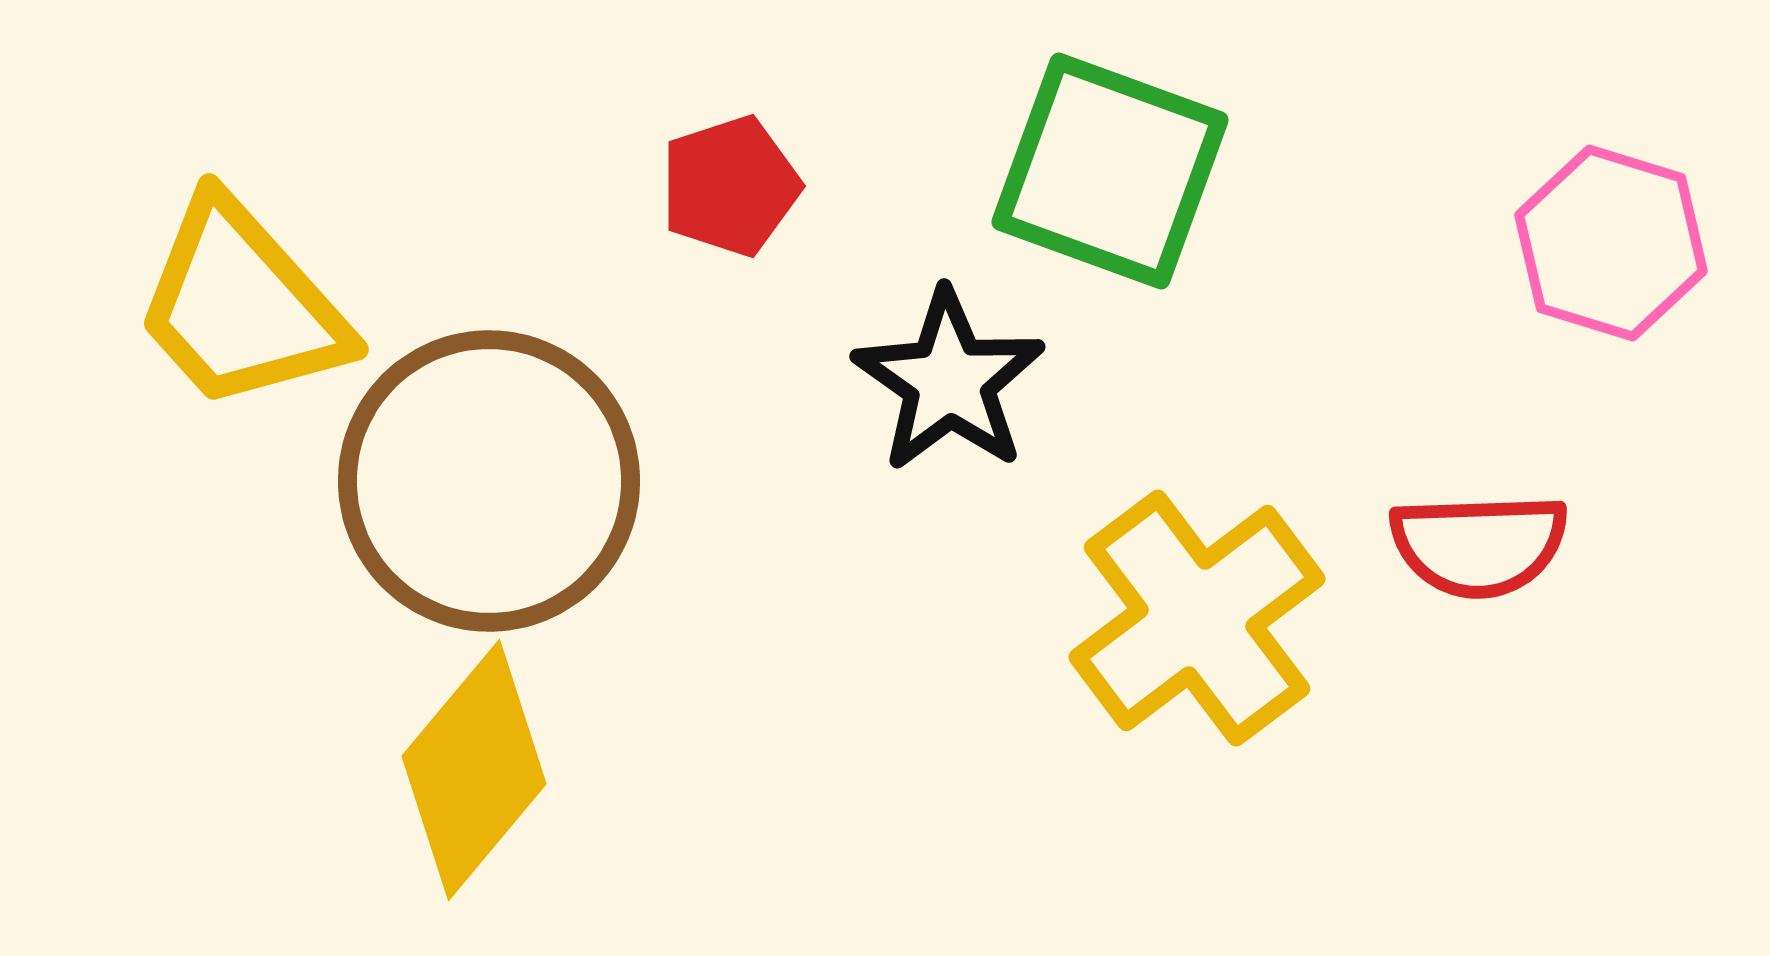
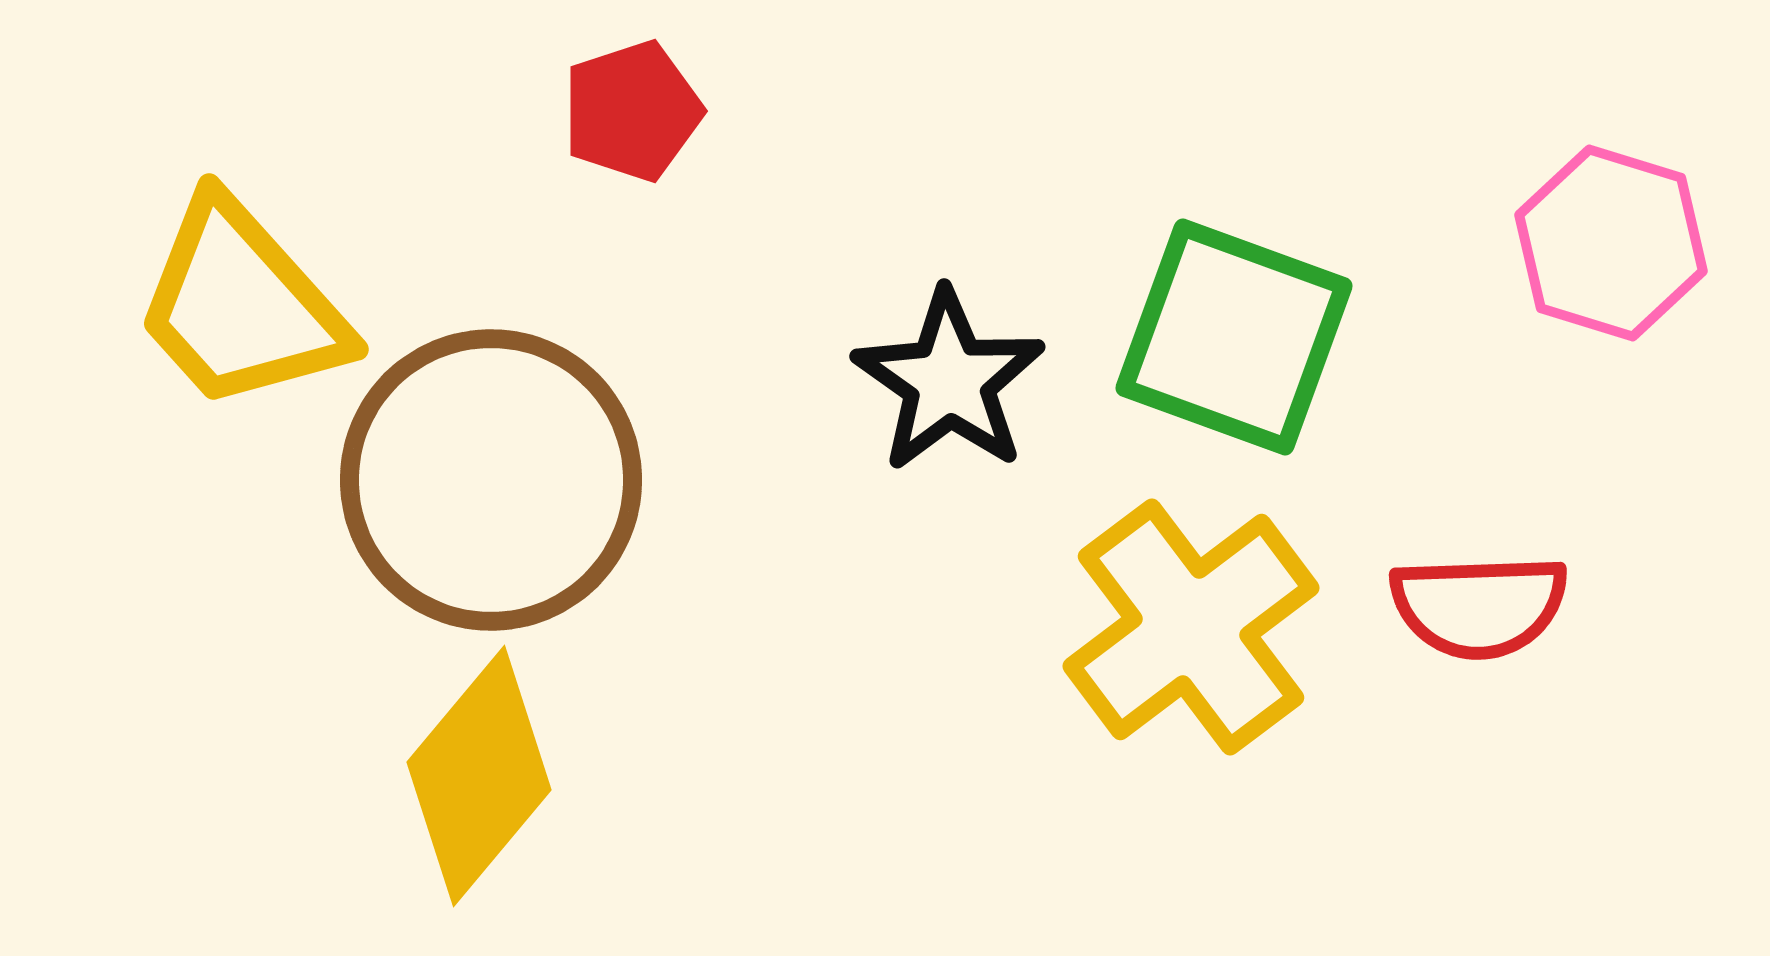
green square: moved 124 px right, 166 px down
red pentagon: moved 98 px left, 75 px up
brown circle: moved 2 px right, 1 px up
red semicircle: moved 61 px down
yellow cross: moved 6 px left, 9 px down
yellow diamond: moved 5 px right, 6 px down
